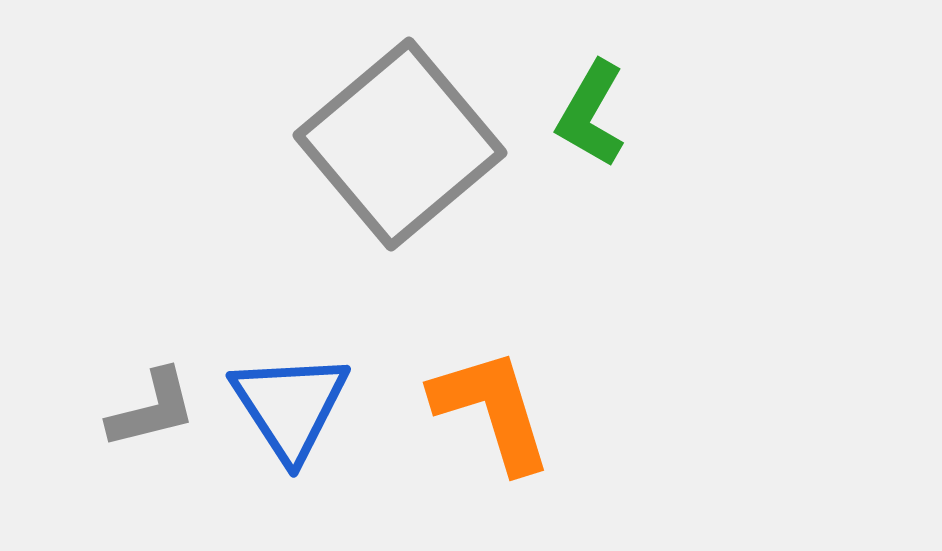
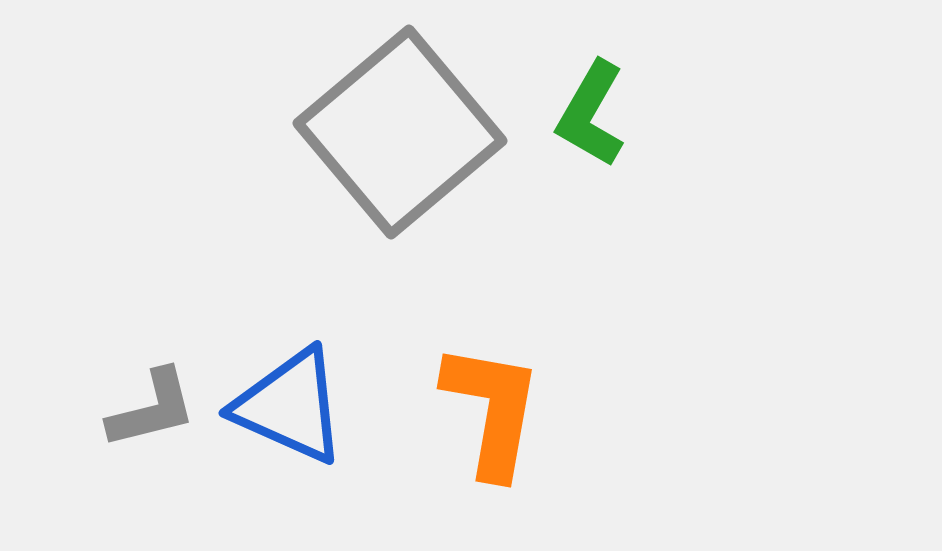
gray square: moved 12 px up
blue triangle: rotated 33 degrees counterclockwise
orange L-shape: rotated 27 degrees clockwise
